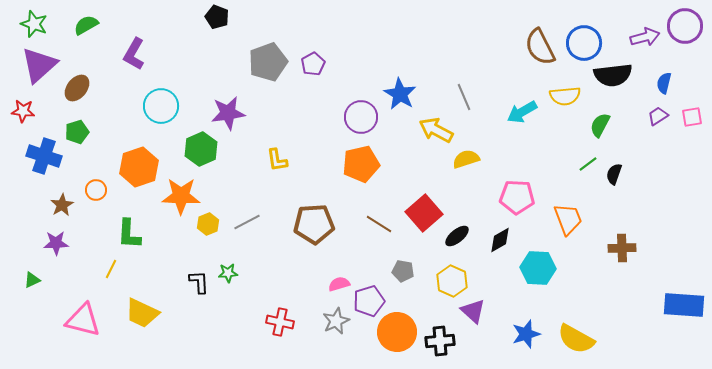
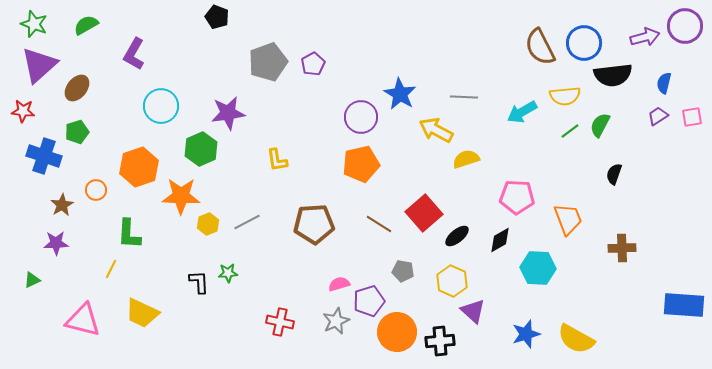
gray line at (464, 97): rotated 64 degrees counterclockwise
green line at (588, 164): moved 18 px left, 33 px up
